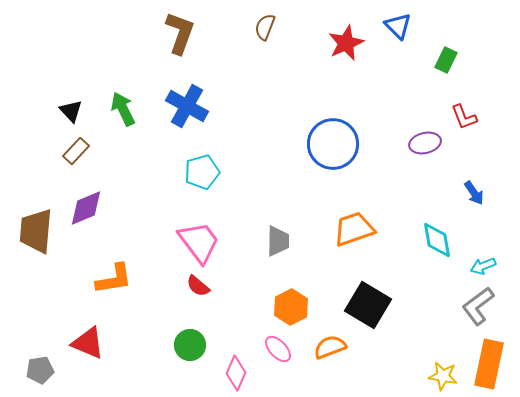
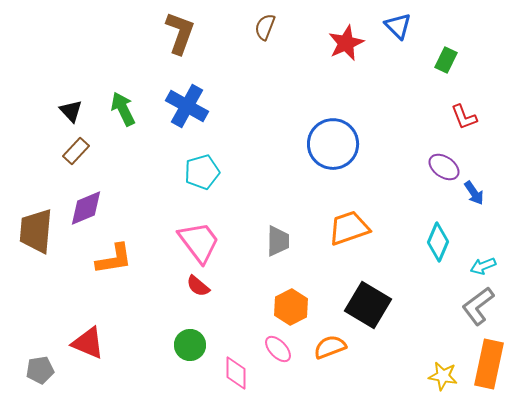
purple ellipse: moved 19 px right, 24 px down; rotated 48 degrees clockwise
orange trapezoid: moved 5 px left, 1 px up
cyan diamond: moved 1 px right, 2 px down; rotated 33 degrees clockwise
orange L-shape: moved 20 px up
pink diamond: rotated 24 degrees counterclockwise
